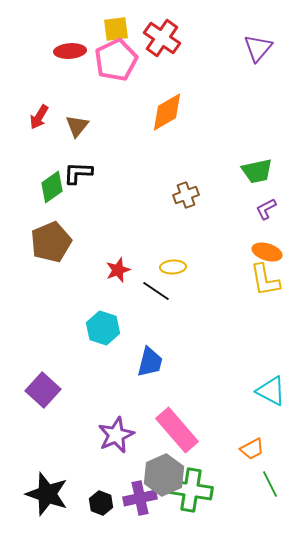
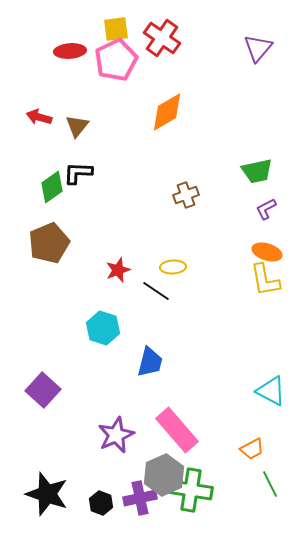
red arrow: rotated 75 degrees clockwise
brown pentagon: moved 2 px left, 1 px down
